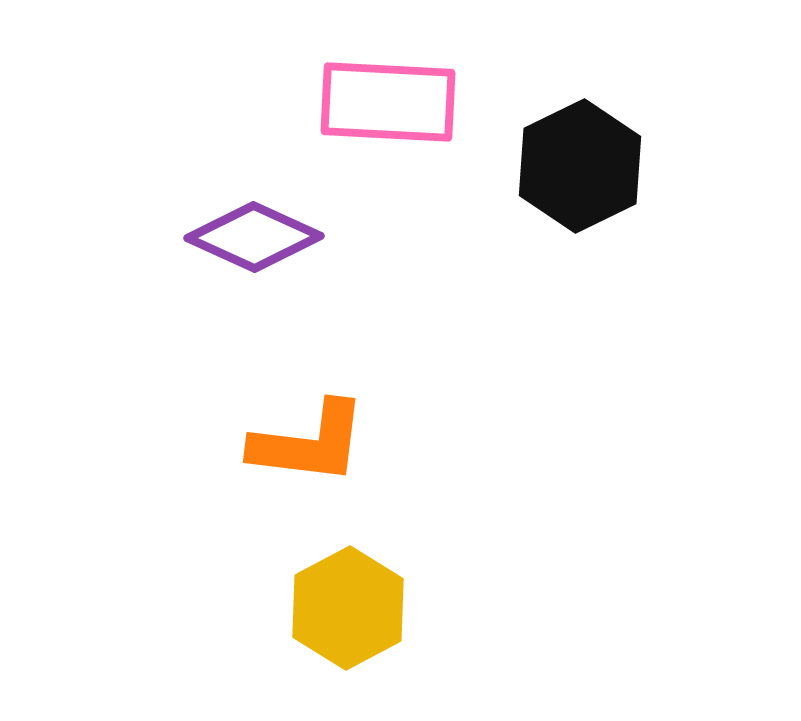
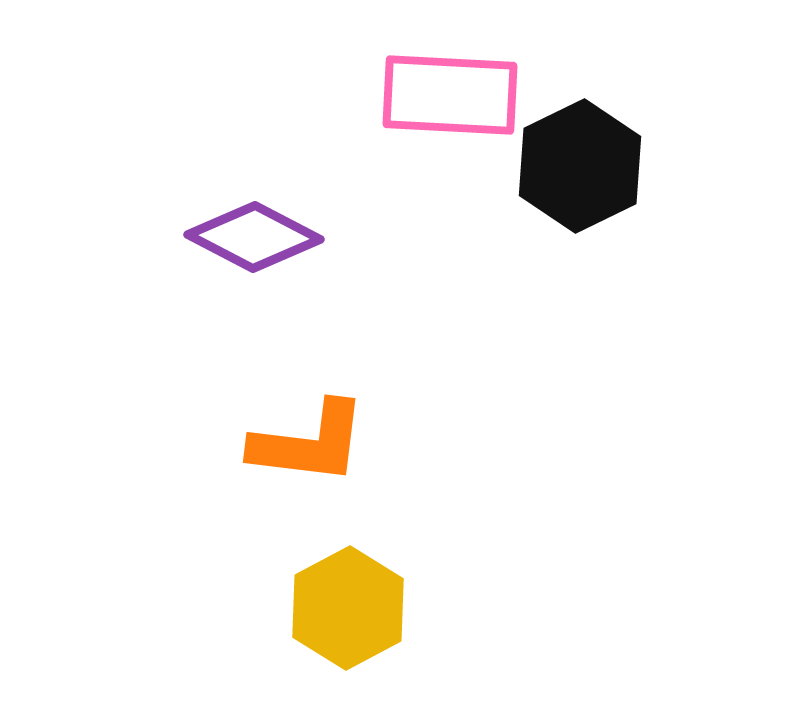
pink rectangle: moved 62 px right, 7 px up
purple diamond: rotated 3 degrees clockwise
